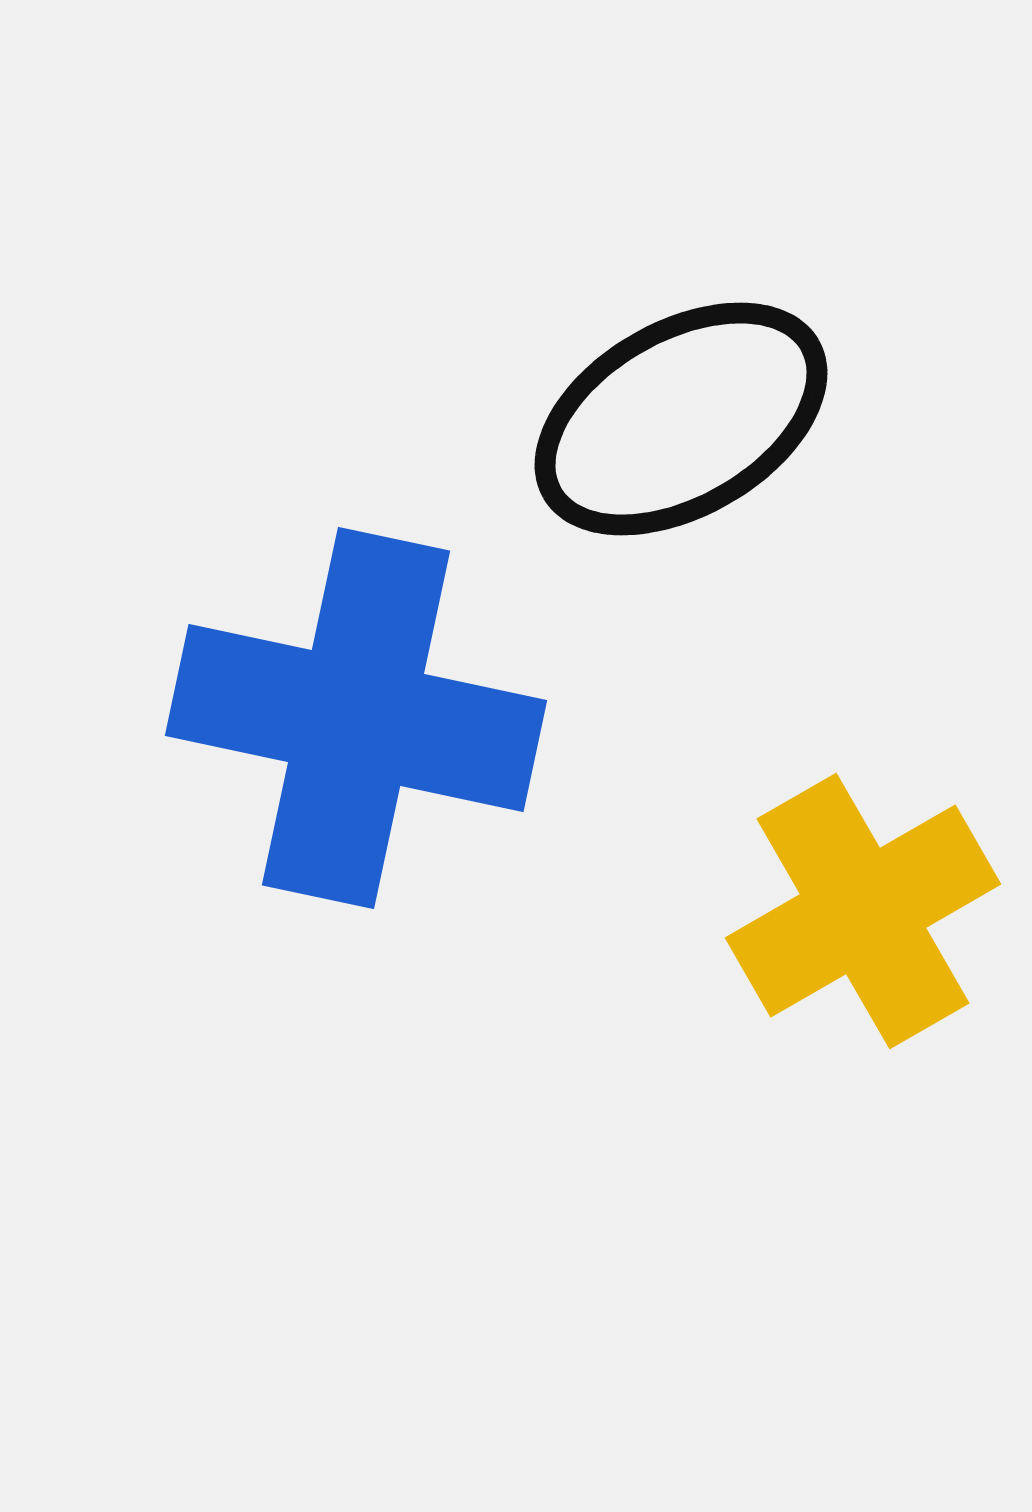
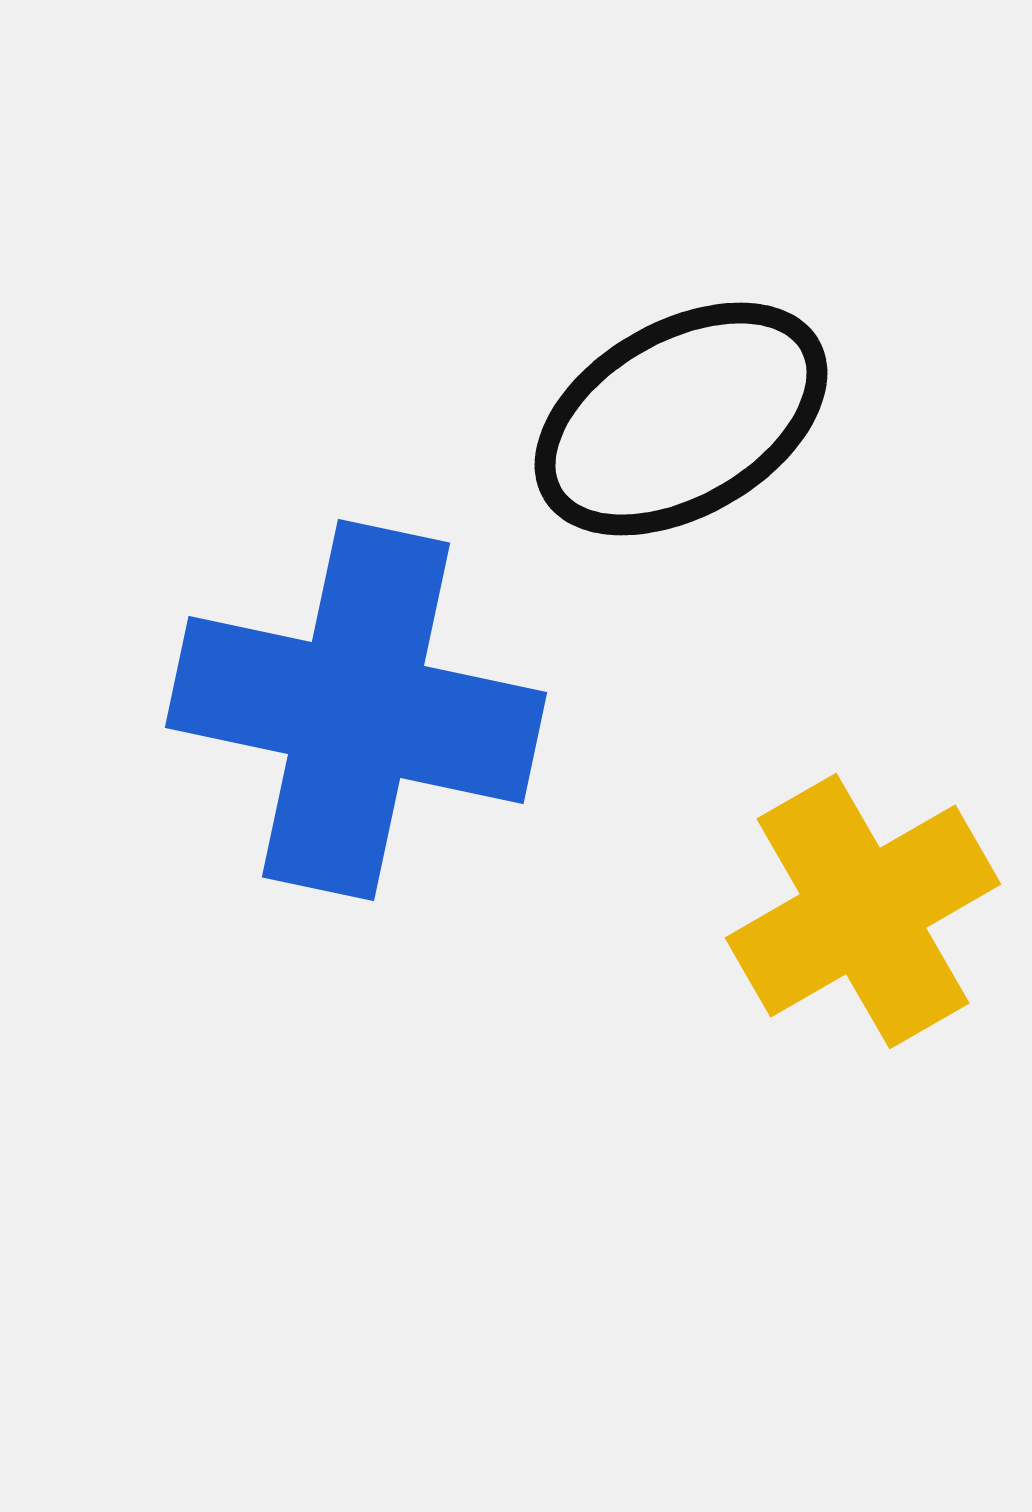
blue cross: moved 8 px up
